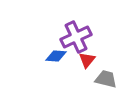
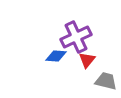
gray trapezoid: moved 2 px down
